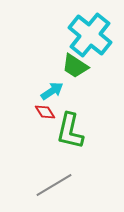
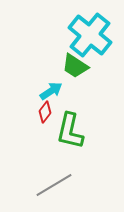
cyan arrow: moved 1 px left
red diamond: rotated 70 degrees clockwise
